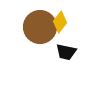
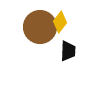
black trapezoid: moved 2 px right, 1 px up; rotated 100 degrees counterclockwise
